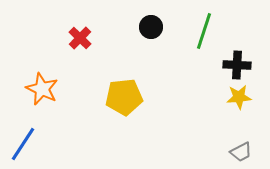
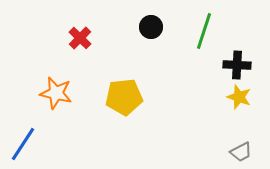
orange star: moved 14 px right, 4 px down; rotated 12 degrees counterclockwise
yellow star: rotated 25 degrees clockwise
